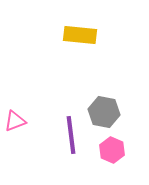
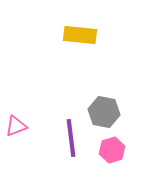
pink triangle: moved 1 px right, 5 px down
purple line: moved 3 px down
pink hexagon: rotated 20 degrees clockwise
